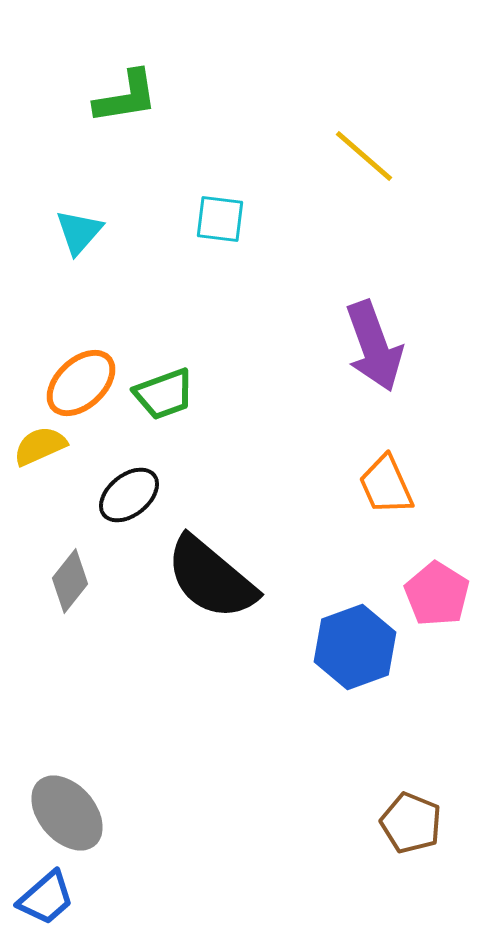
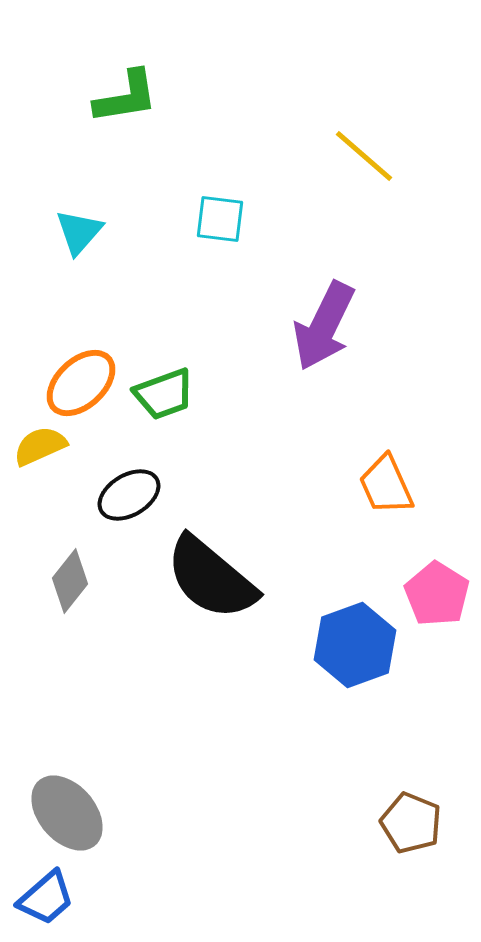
purple arrow: moved 50 px left, 20 px up; rotated 46 degrees clockwise
black ellipse: rotated 8 degrees clockwise
blue hexagon: moved 2 px up
